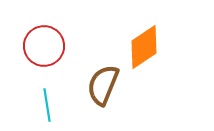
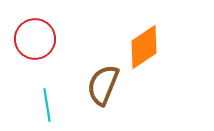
red circle: moved 9 px left, 7 px up
